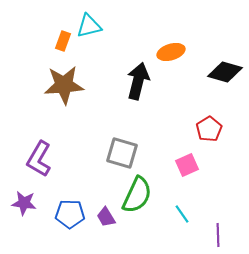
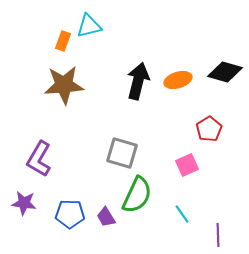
orange ellipse: moved 7 px right, 28 px down
